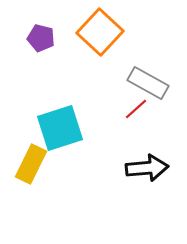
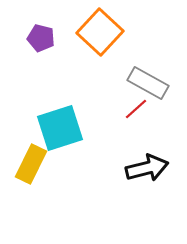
black arrow: rotated 9 degrees counterclockwise
